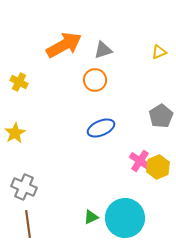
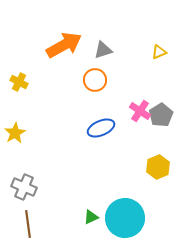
gray pentagon: moved 1 px up
pink cross: moved 50 px up
